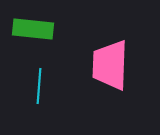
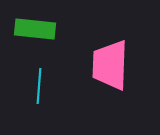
green rectangle: moved 2 px right
